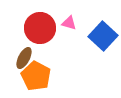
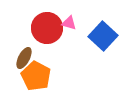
red circle: moved 7 px right
